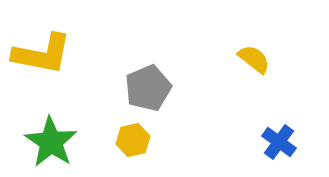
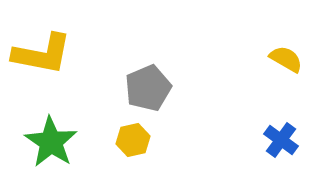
yellow semicircle: moved 32 px right; rotated 8 degrees counterclockwise
blue cross: moved 2 px right, 2 px up
